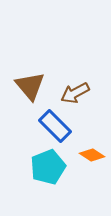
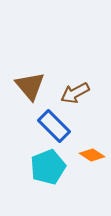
blue rectangle: moved 1 px left
